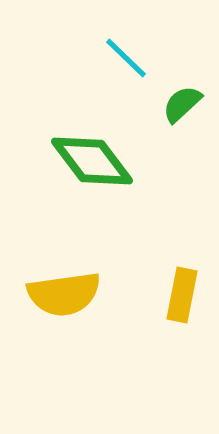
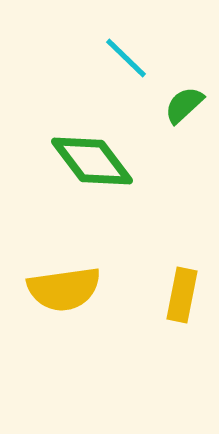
green semicircle: moved 2 px right, 1 px down
yellow semicircle: moved 5 px up
